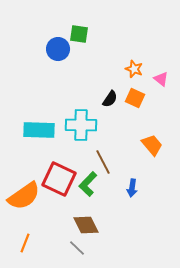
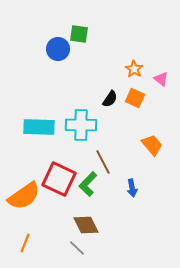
orange star: rotated 12 degrees clockwise
cyan rectangle: moved 3 px up
blue arrow: rotated 18 degrees counterclockwise
